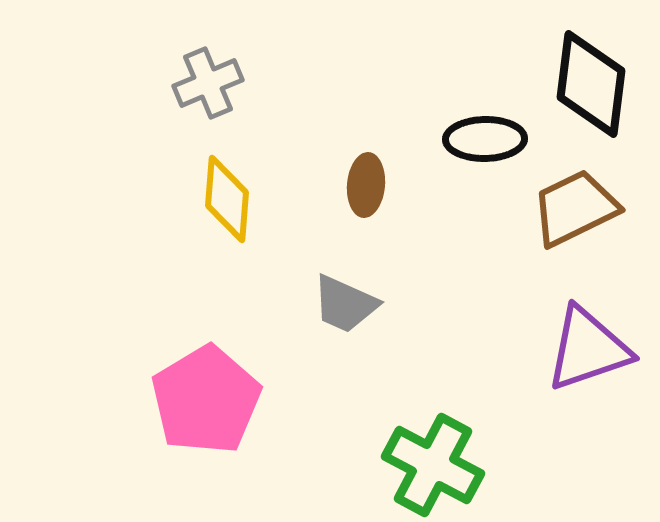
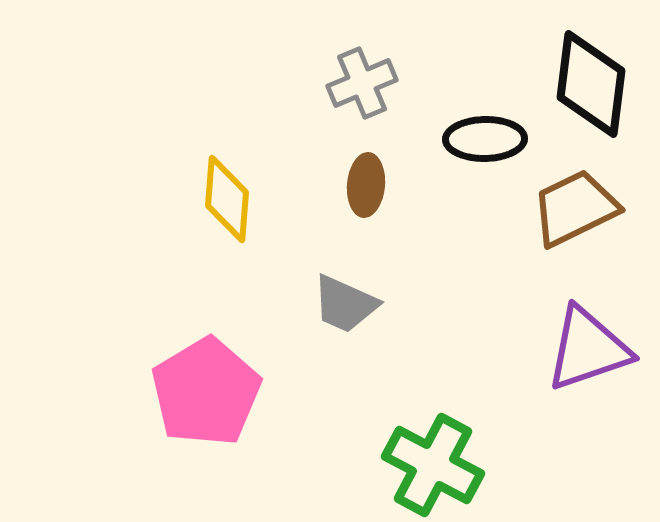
gray cross: moved 154 px right
pink pentagon: moved 8 px up
